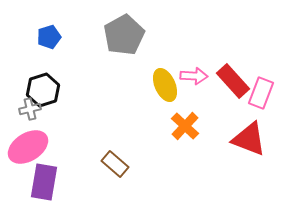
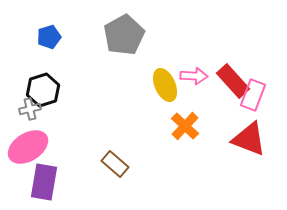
pink rectangle: moved 8 px left, 2 px down
